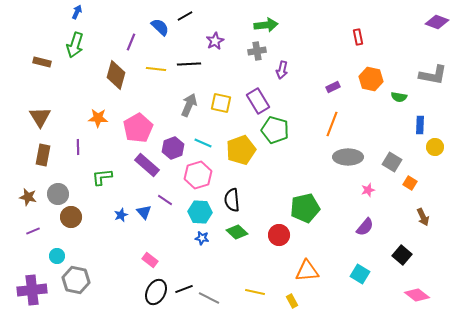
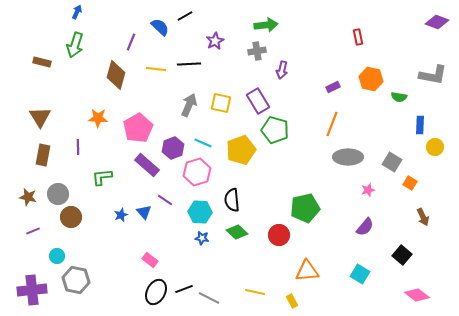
pink hexagon at (198, 175): moved 1 px left, 3 px up
